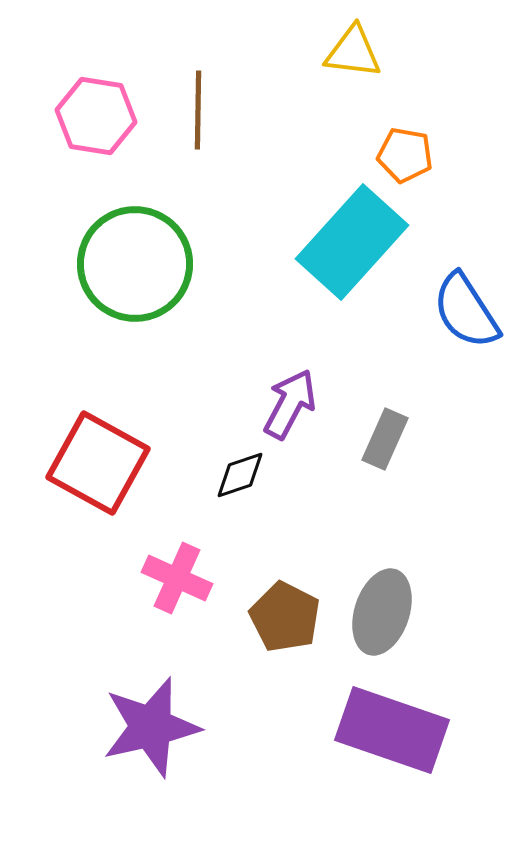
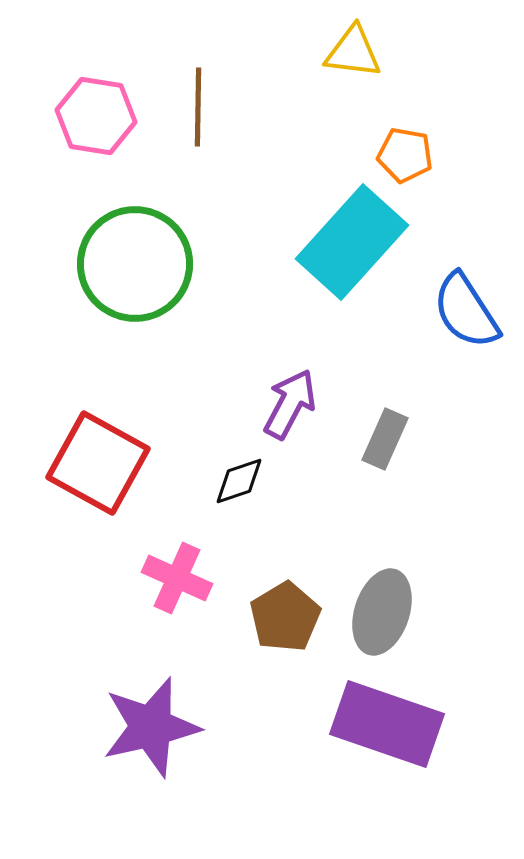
brown line: moved 3 px up
black diamond: moved 1 px left, 6 px down
brown pentagon: rotated 14 degrees clockwise
purple rectangle: moved 5 px left, 6 px up
